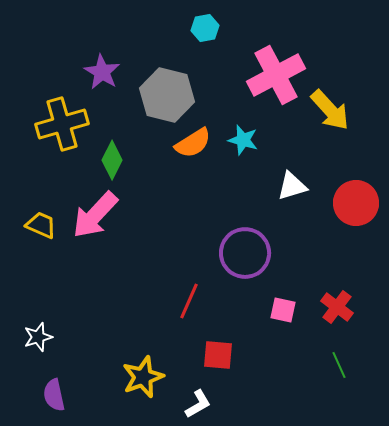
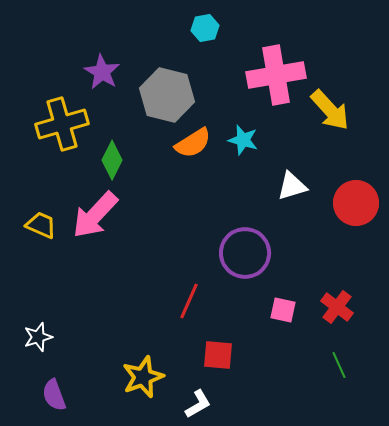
pink cross: rotated 18 degrees clockwise
purple semicircle: rotated 8 degrees counterclockwise
